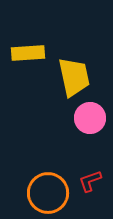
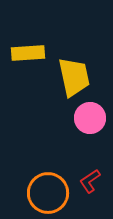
red L-shape: rotated 15 degrees counterclockwise
